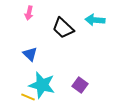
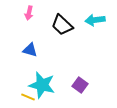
cyan arrow: rotated 12 degrees counterclockwise
black trapezoid: moved 1 px left, 3 px up
blue triangle: moved 4 px up; rotated 28 degrees counterclockwise
